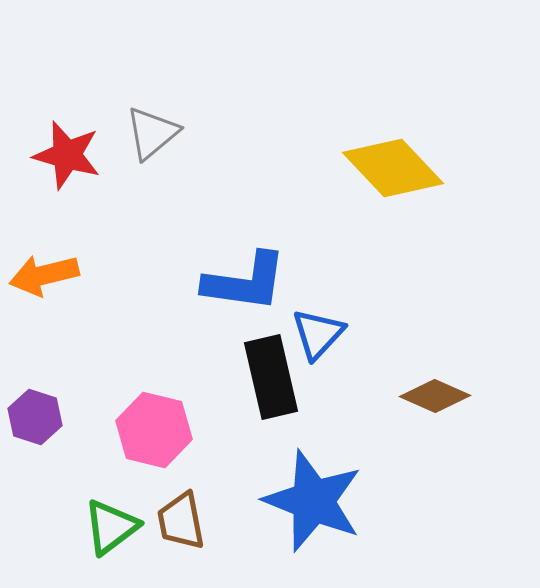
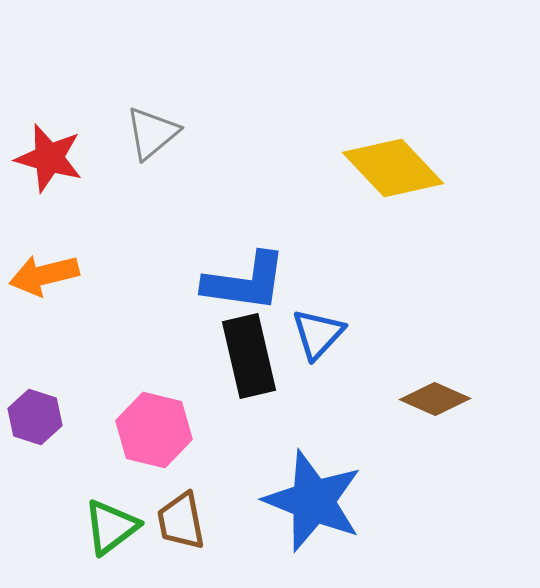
red star: moved 18 px left, 3 px down
black rectangle: moved 22 px left, 21 px up
brown diamond: moved 3 px down
